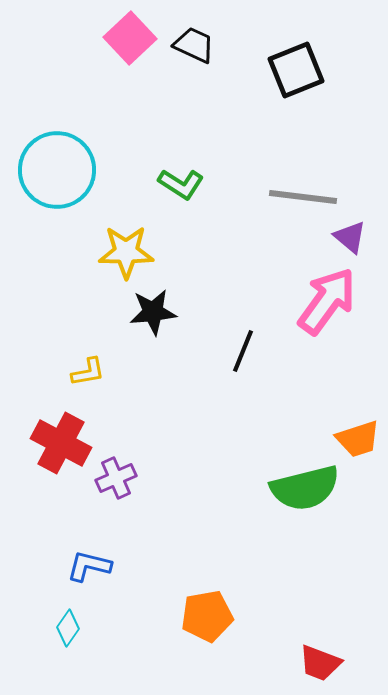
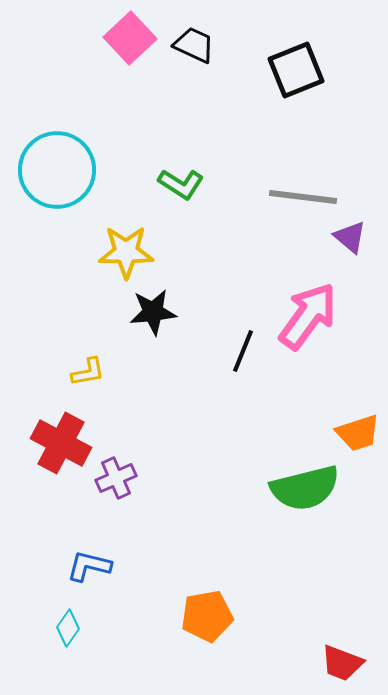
pink arrow: moved 19 px left, 15 px down
orange trapezoid: moved 6 px up
red trapezoid: moved 22 px right
